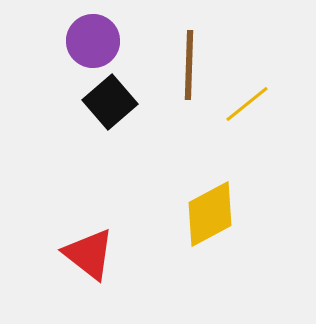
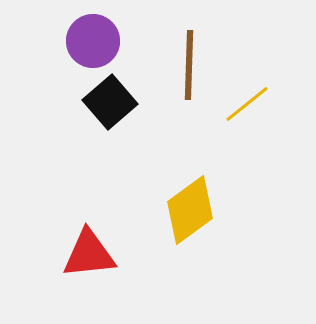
yellow diamond: moved 20 px left, 4 px up; rotated 8 degrees counterclockwise
red triangle: rotated 44 degrees counterclockwise
